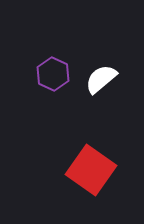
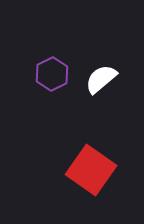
purple hexagon: moved 1 px left; rotated 8 degrees clockwise
